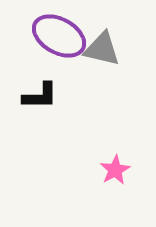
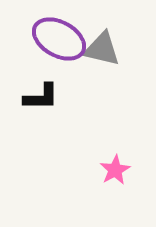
purple ellipse: moved 3 px down
black L-shape: moved 1 px right, 1 px down
